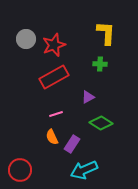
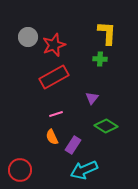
yellow L-shape: moved 1 px right
gray circle: moved 2 px right, 2 px up
green cross: moved 5 px up
purple triangle: moved 4 px right, 1 px down; rotated 24 degrees counterclockwise
green diamond: moved 5 px right, 3 px down
purple rectangle: moved 1 px right, 1 px down
